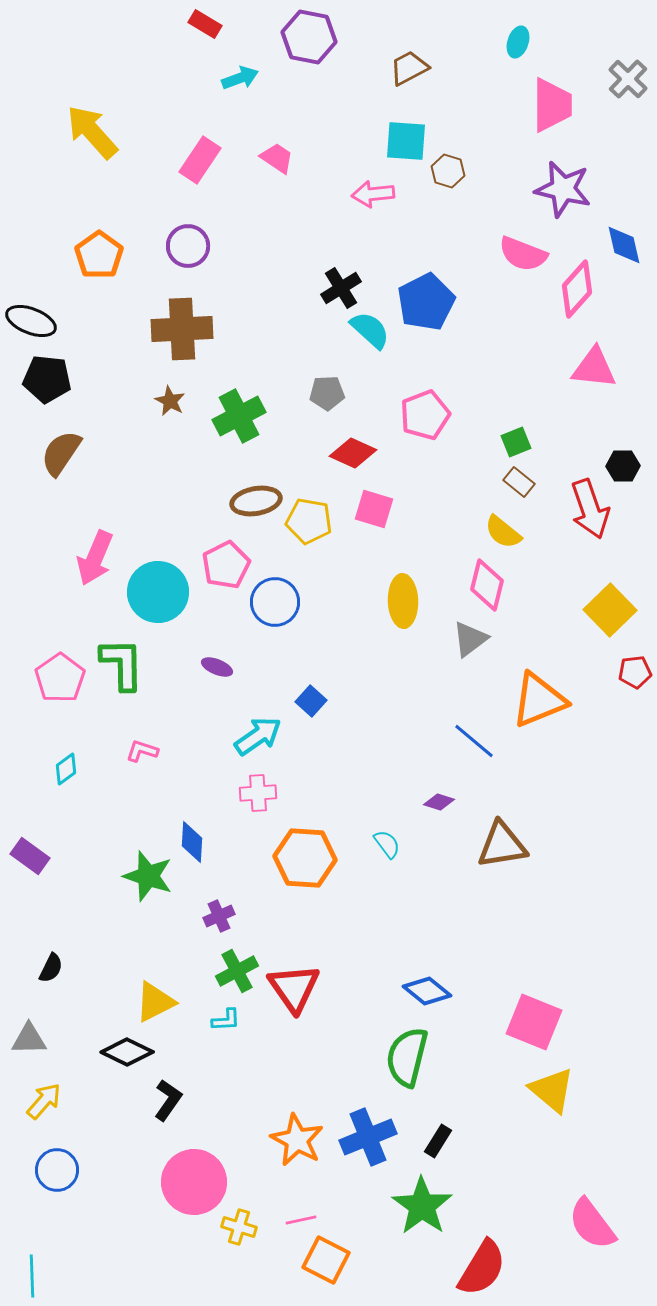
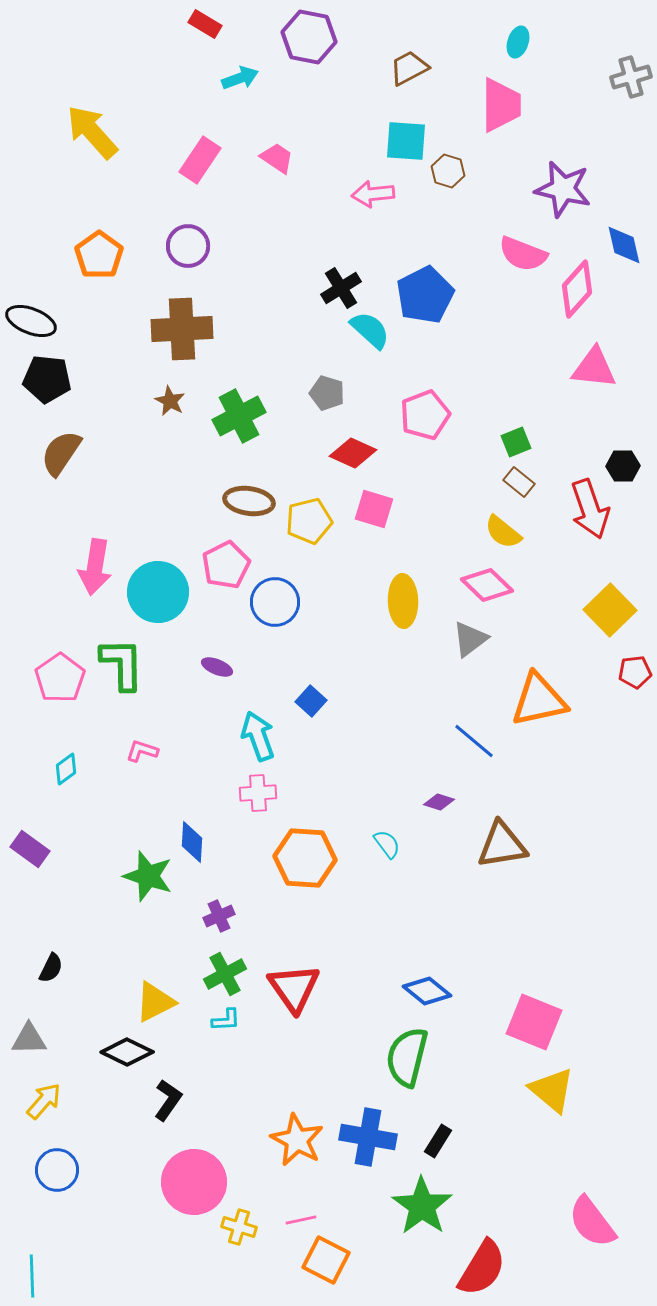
gray cross at (628, 79): moved 3 px right, 2 px up; rotated 30 degrees clockwise
pink trapezoid at (552, 105): moved 51 px left
blue pentagon at (426, 302): moved 1 px left, 7 px up
gray pentagon at (327, 393): rotated 20 degrees clockwise
brown ellipse at (256, 501): moved 7 px left; rotated 18 degrees clockwise
yellow pentagon at (309, 521): rotated 24 degrees counterclockwise
pink arrow at (95, 558): moved 9 px down; rotated 14 degrees counterclockwise
pink diamond at (487, 585): rotated 60 degrees counterclockwise
orange triangle at (539, 700): rotated 10 degrees clockwise
cyan arrow at (258, 736): rotated 75 degrees counterclockwise
purple rectangle at (30, 856): moved 7 px up
green cross at (237, 971): moved 12 px left, 3 px down
blue cross at (368, 1137): rotated 32 degrees clockwise
pink semicircle at (592, 1224): moved 2 px up
